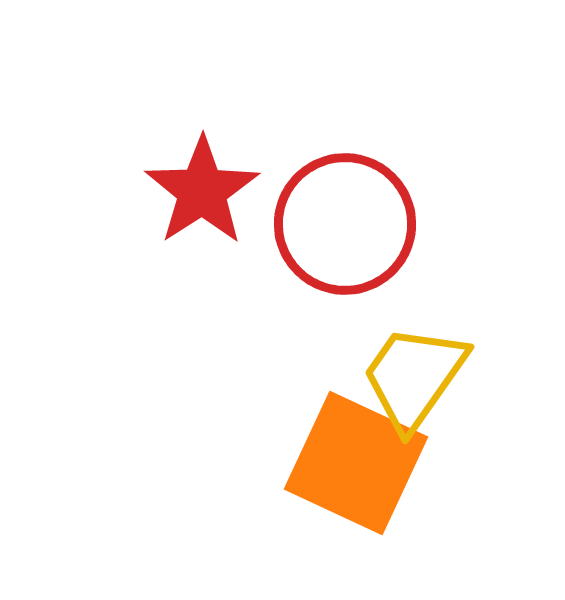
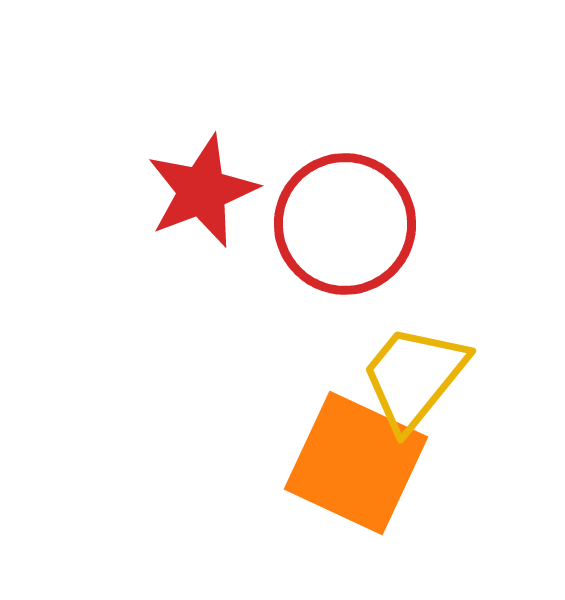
red star: rotated 12 degrees clockwise
yellow trapezoid: rotated 4 degrees clockwise
